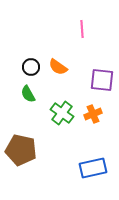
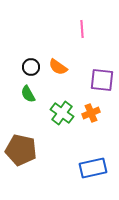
orange cross: moved 2 px left, 1 px up
